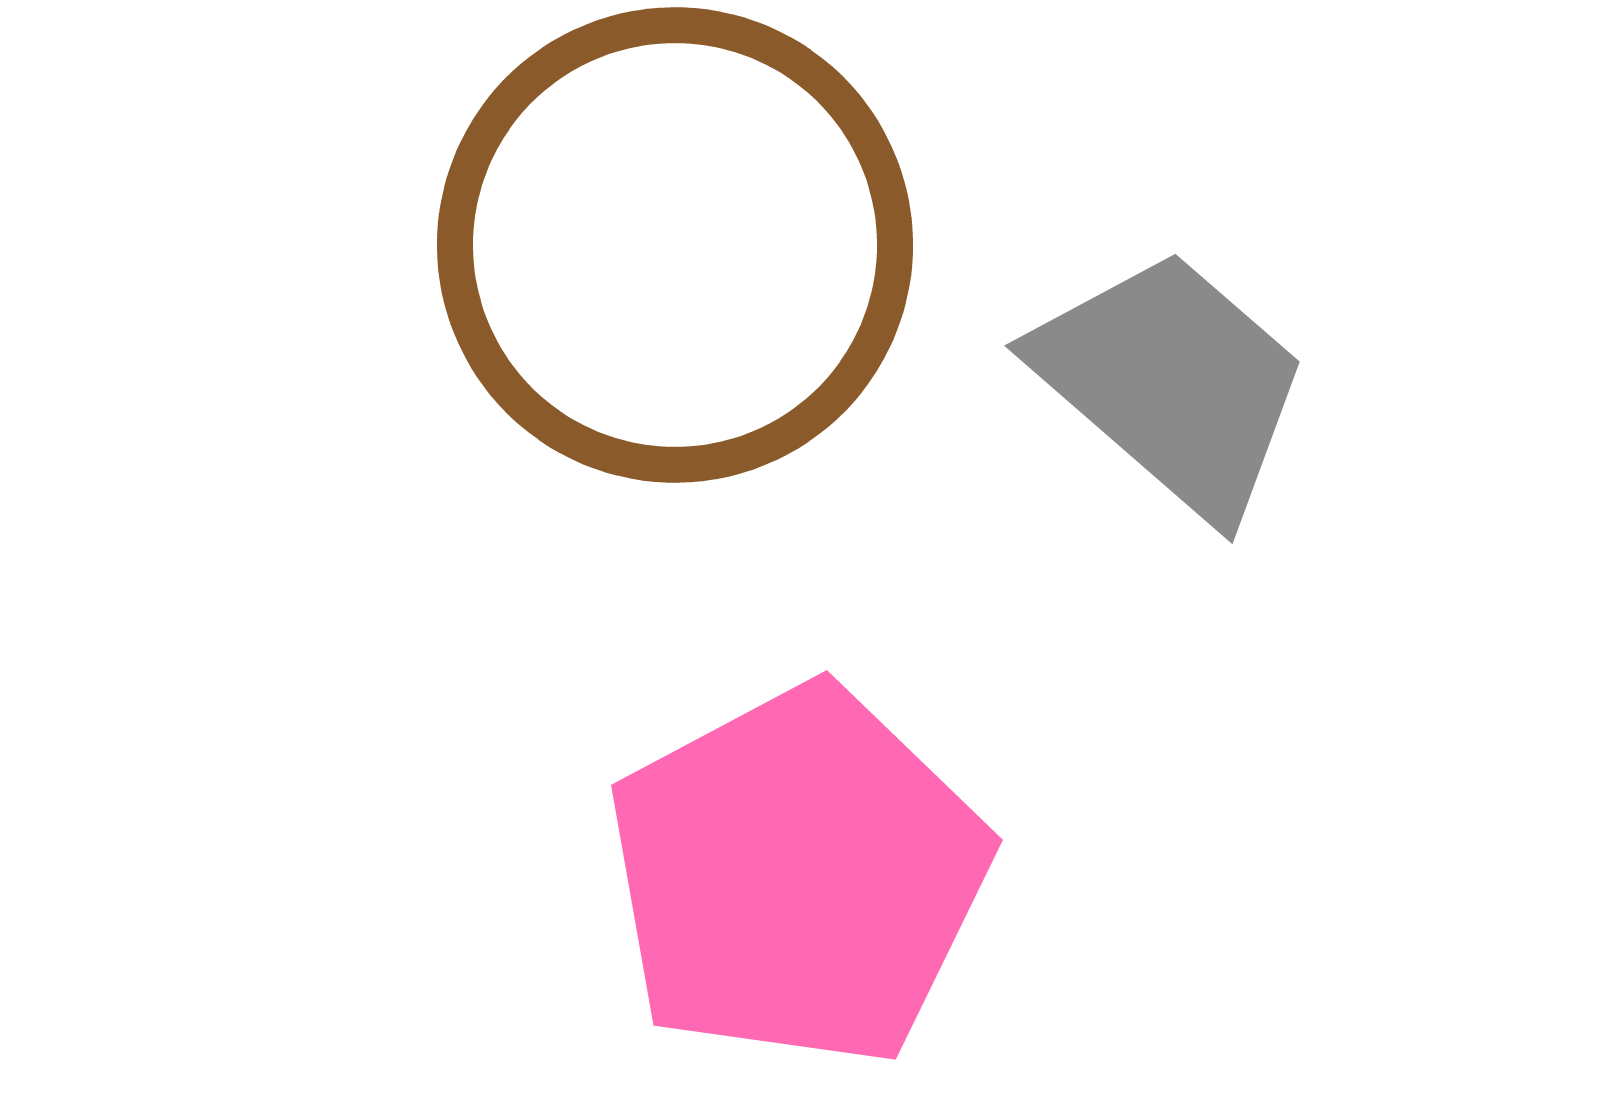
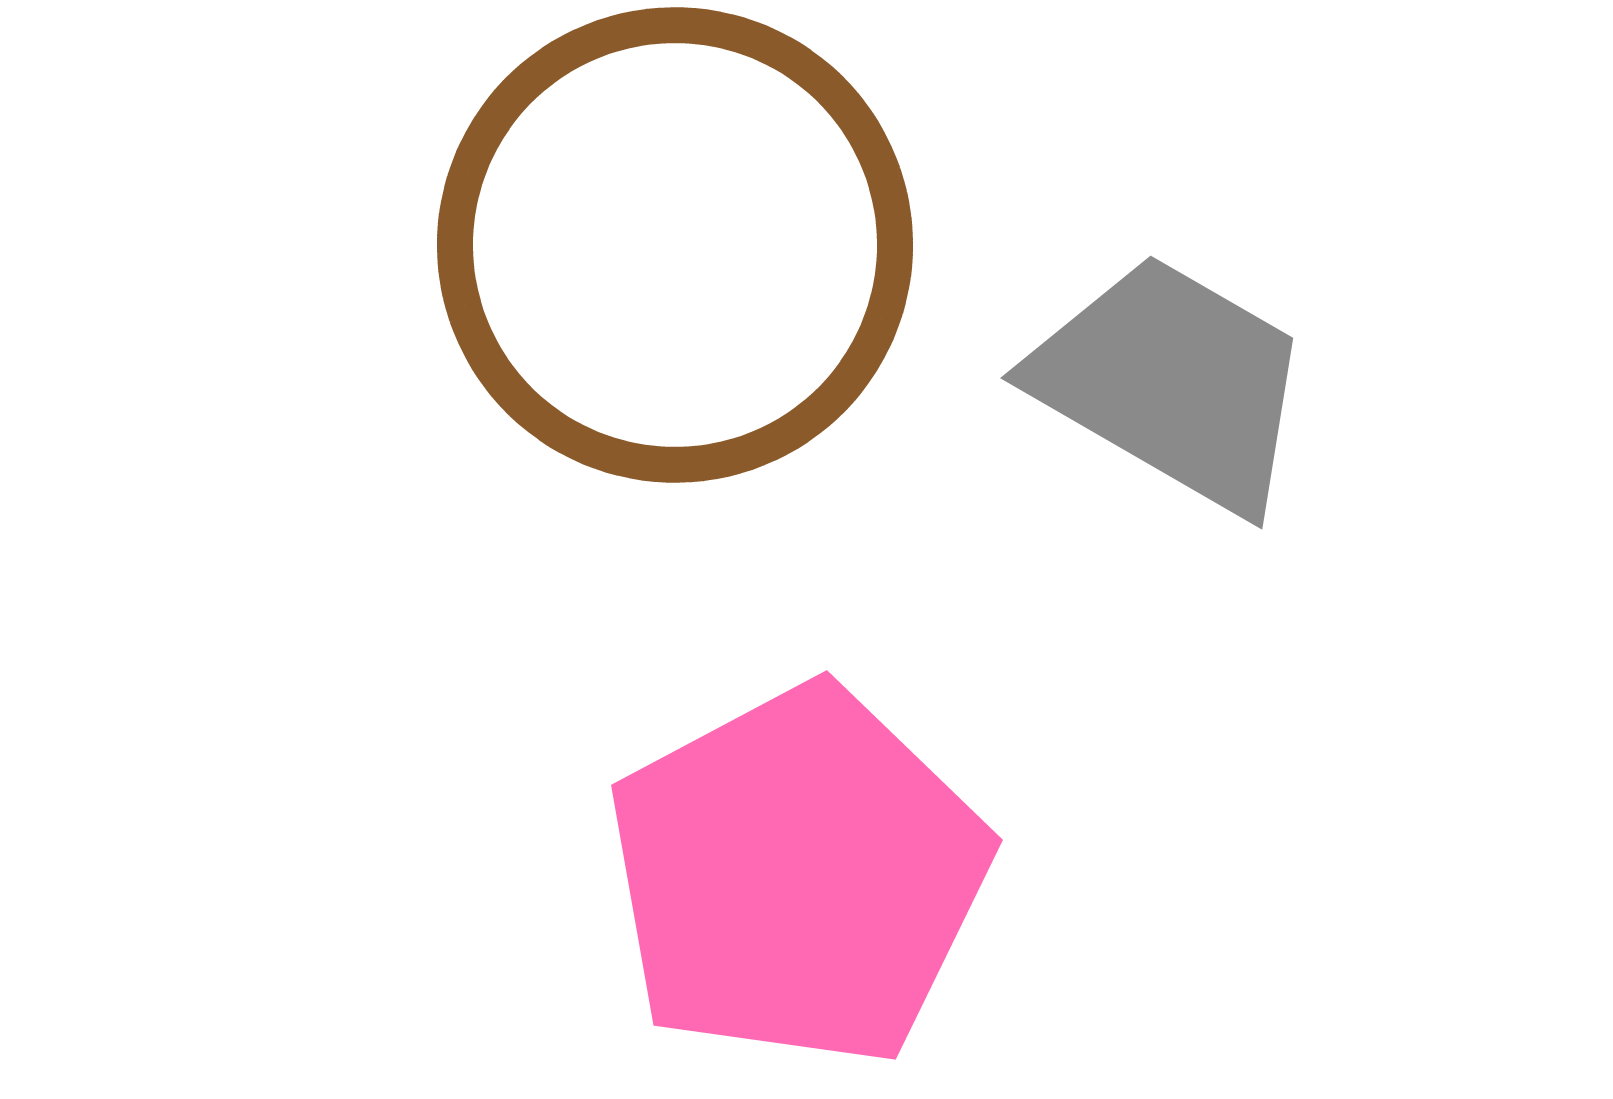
gray trapezoid: rotated 11 degrees counterclockwise
